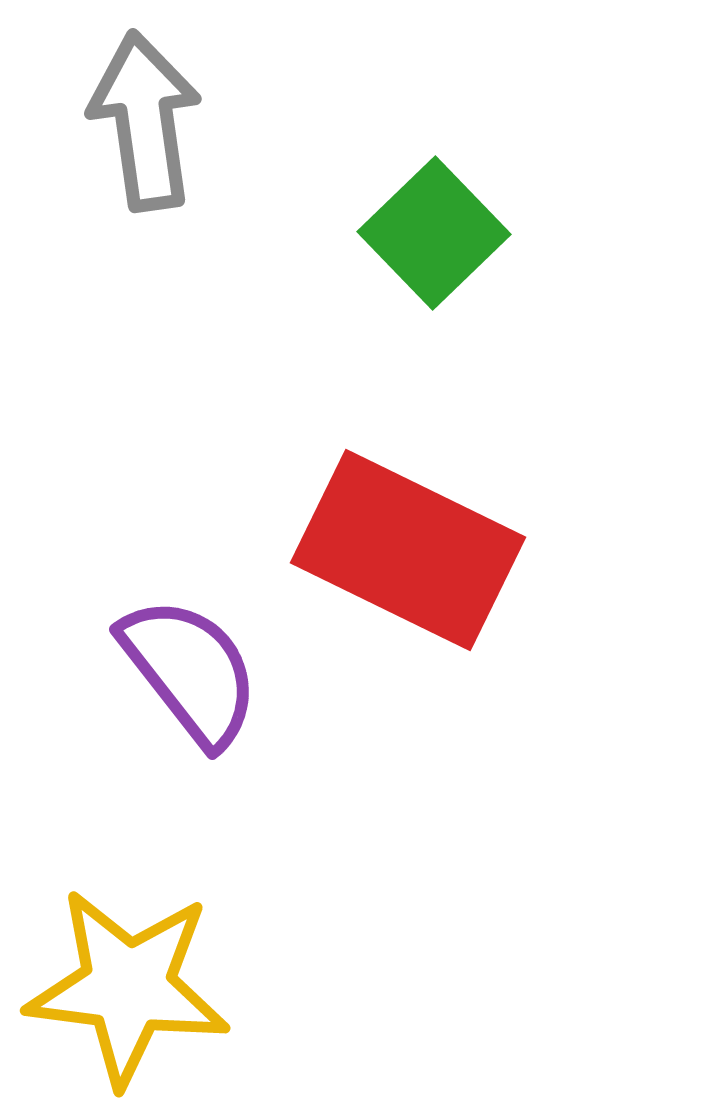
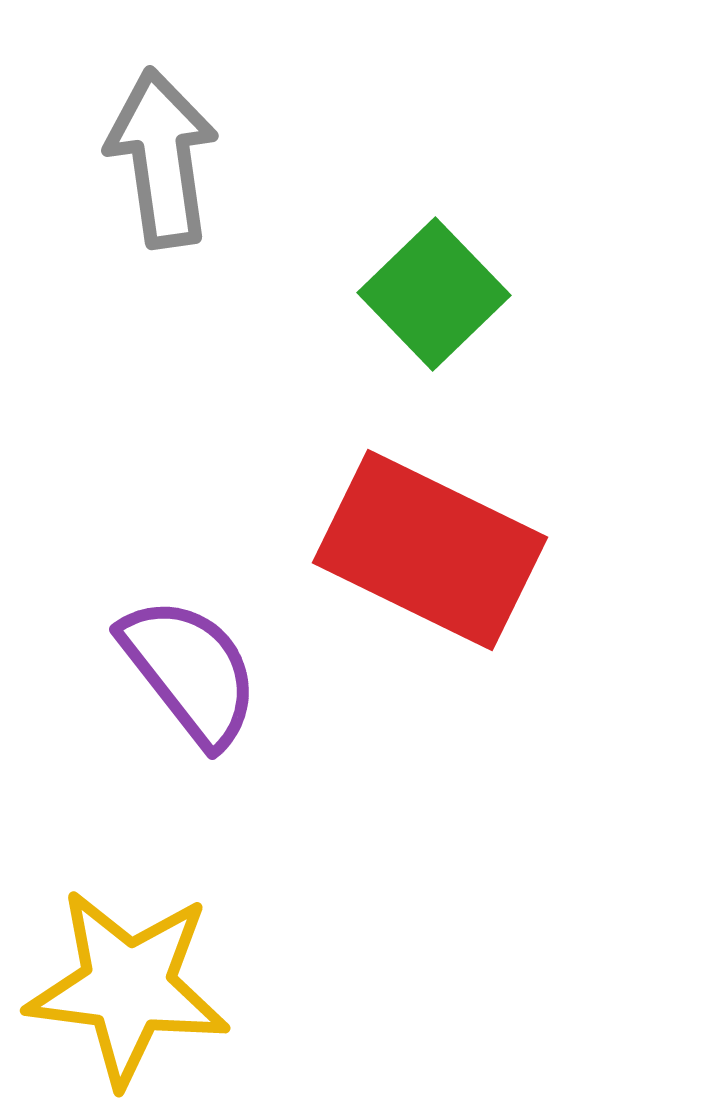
gray arrow: moved 17 px right, 37 px down
green square: moved 61 px down
red rectangle: moved 22 px right
